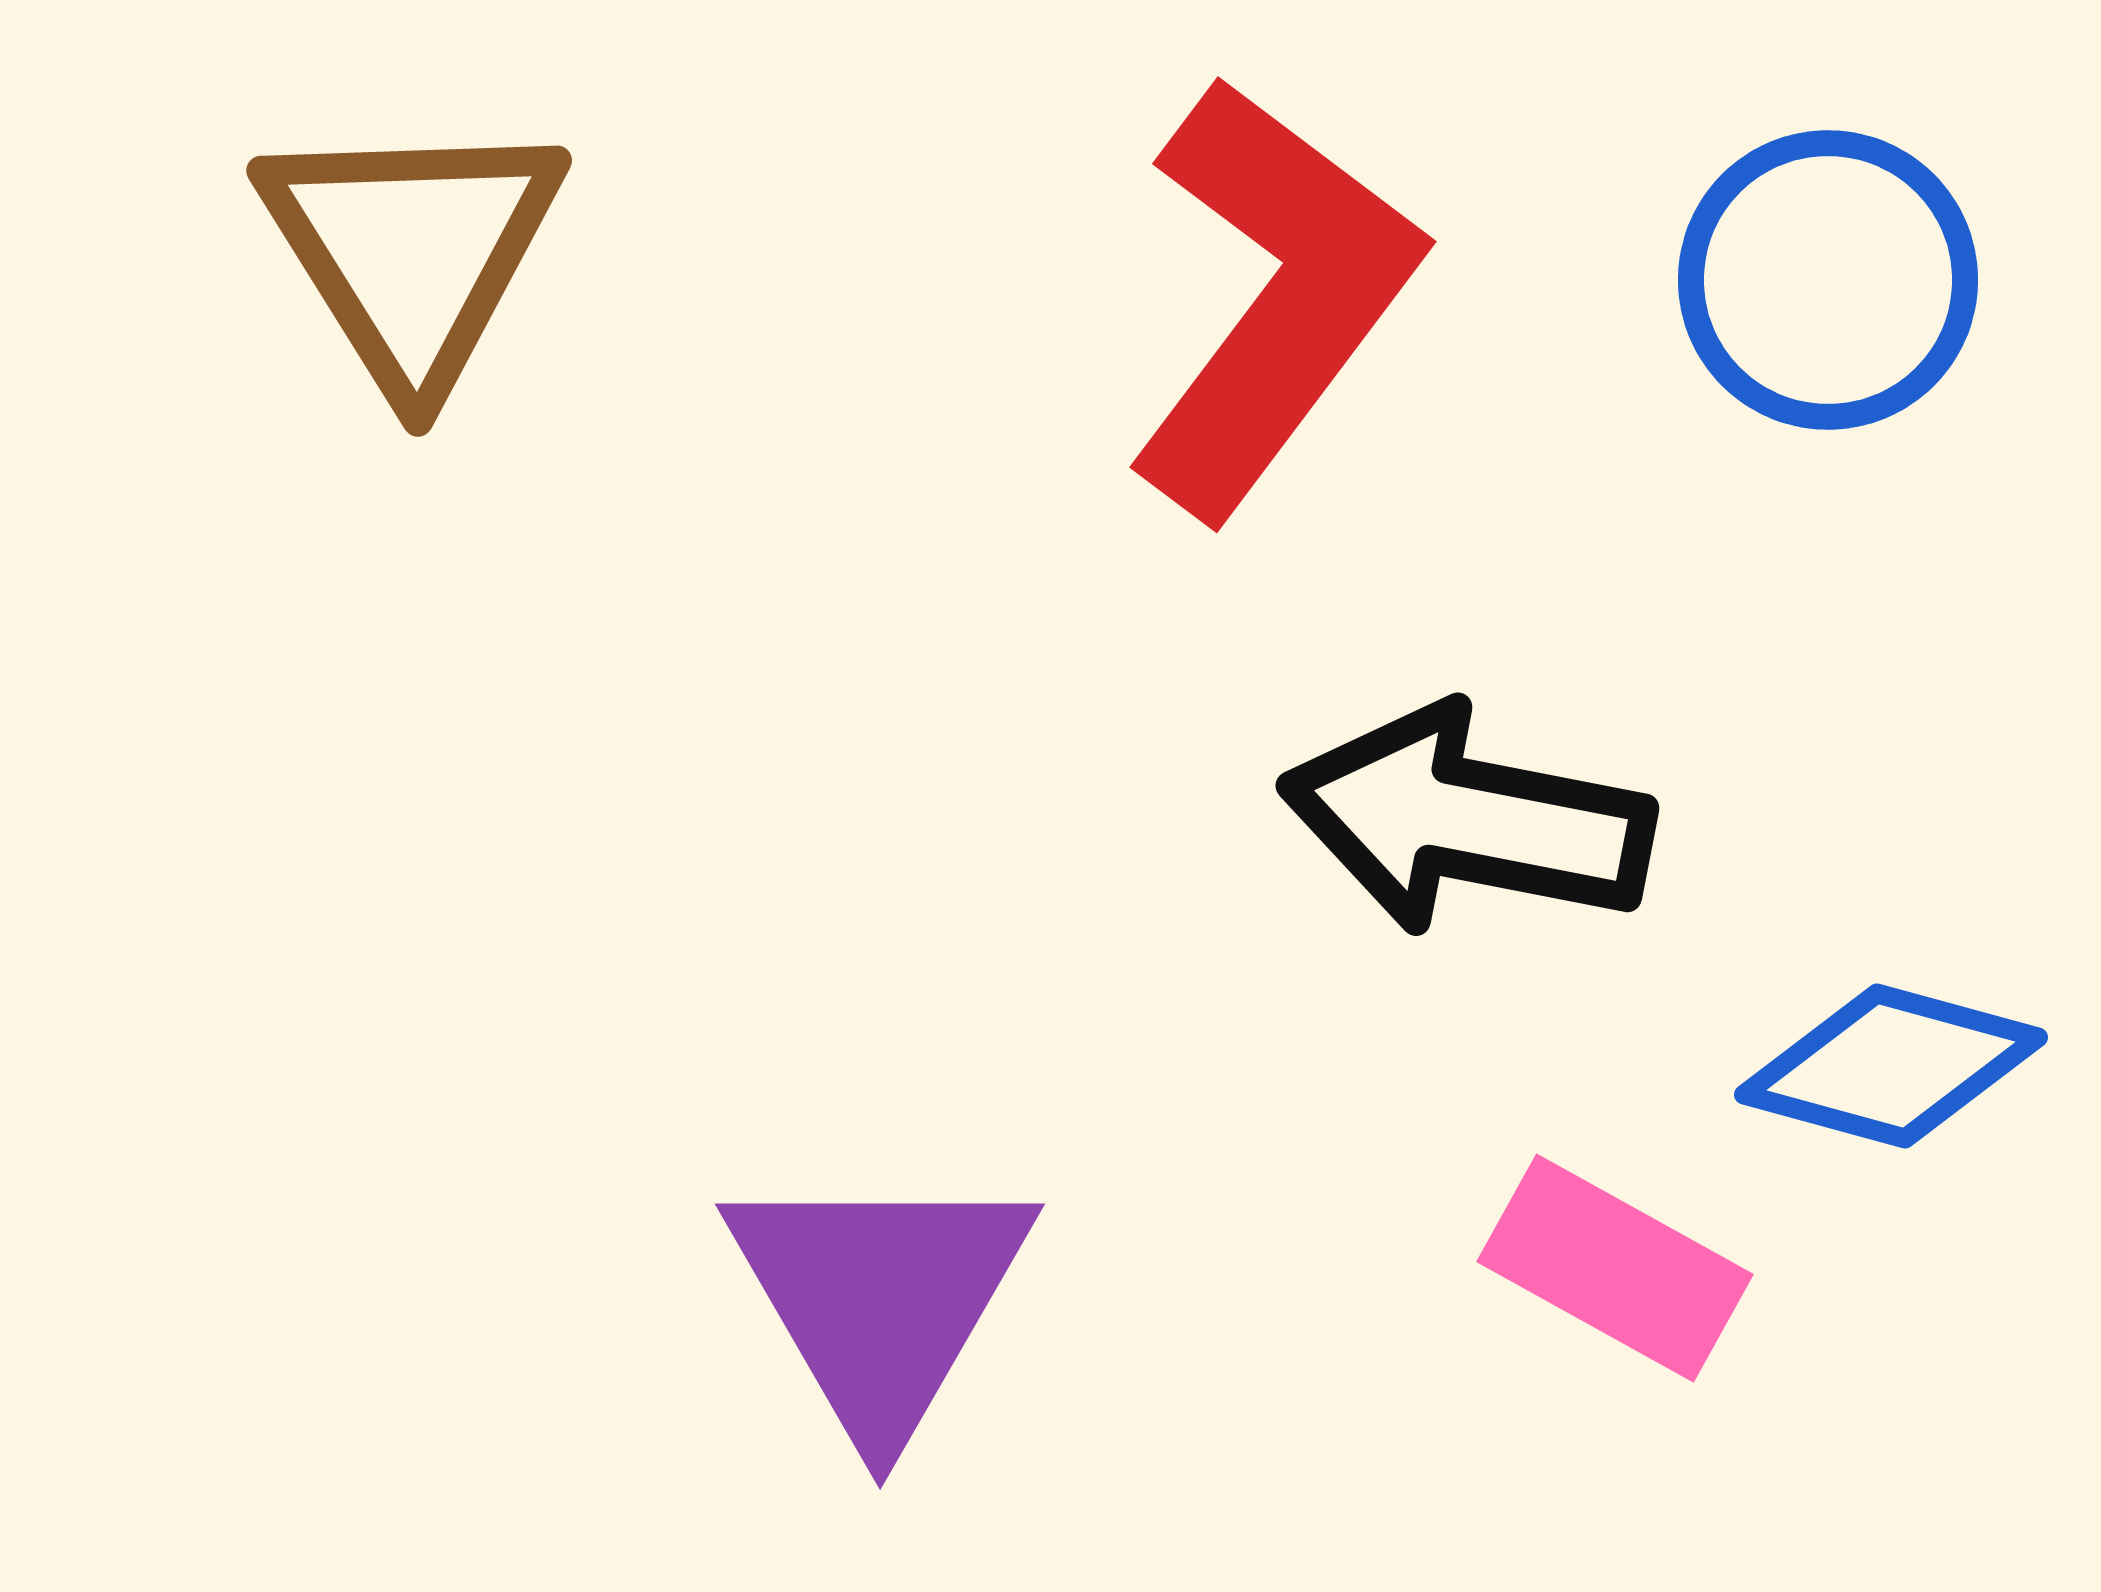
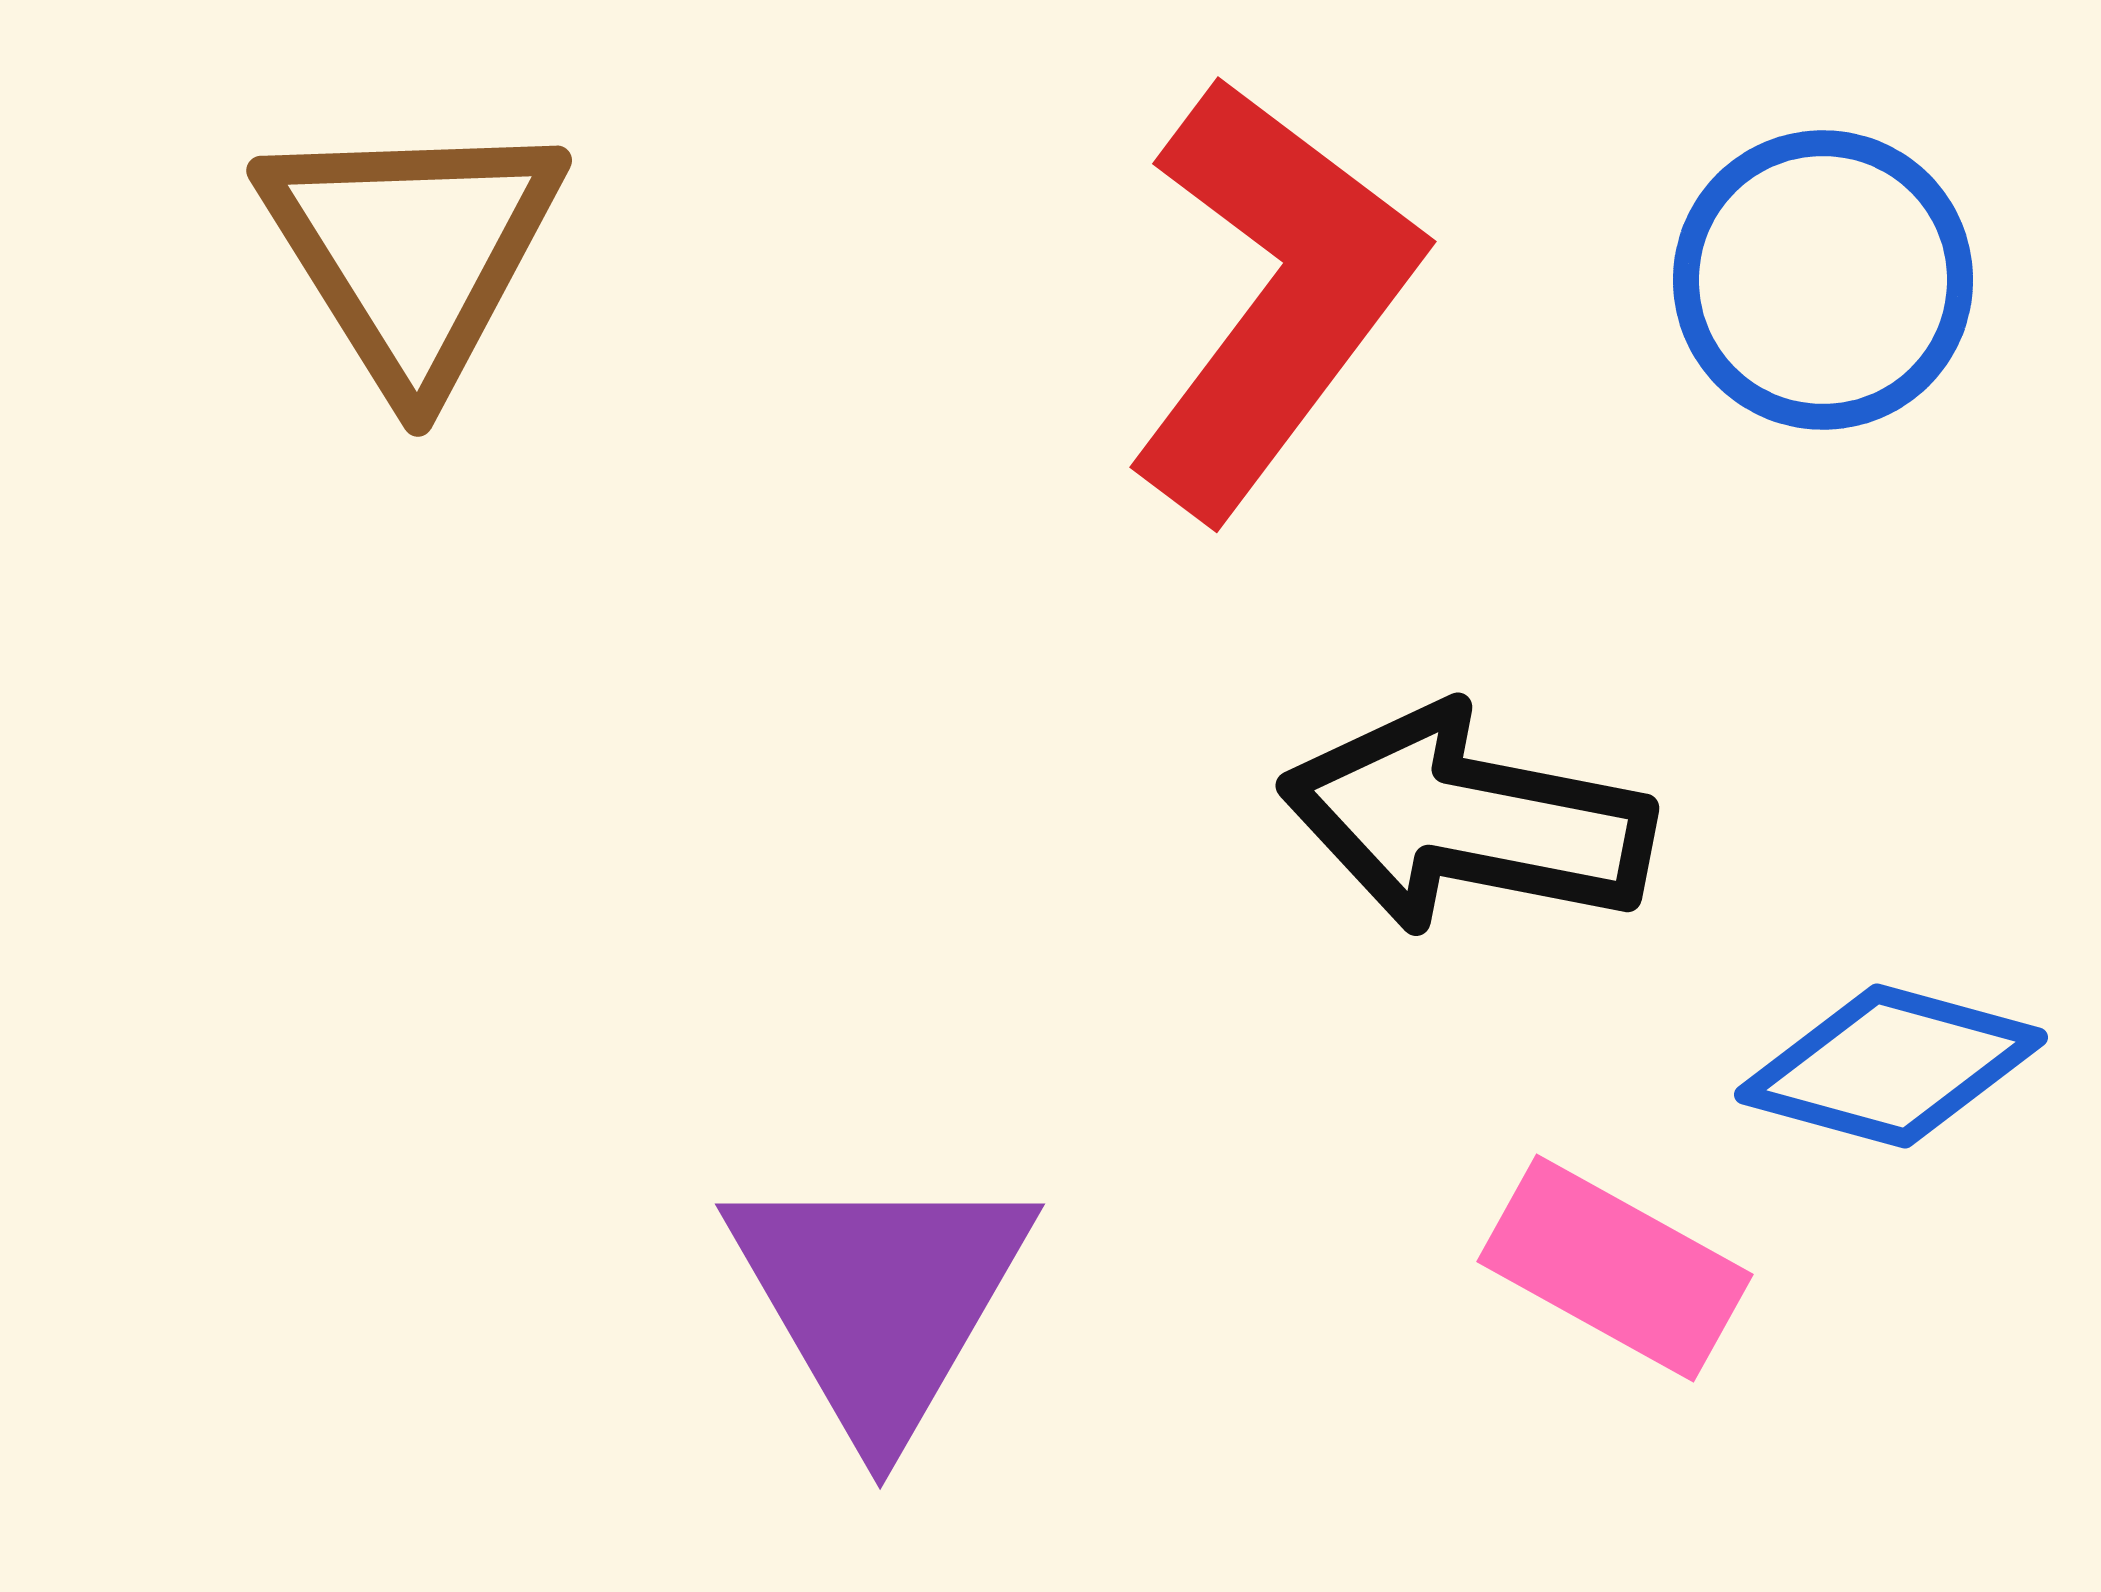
blue circle: moved 5 px left
